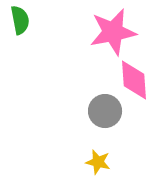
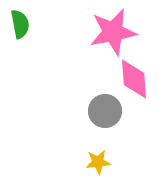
green semicircle: moved 4 px down
pink diamond: moved 1 px up
yellow star: rotated 20 degrees counterclockwise
